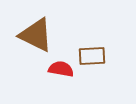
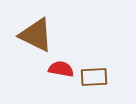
brown rectangle: moved 2 px right, 21 px down
